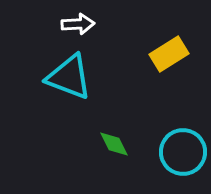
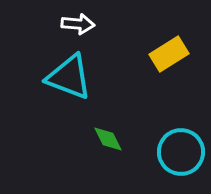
white arrow: rotated 8 degrees clockwise
green diamond: moved 6 px left, 5 px up
cyan circle: moved 2 px left
